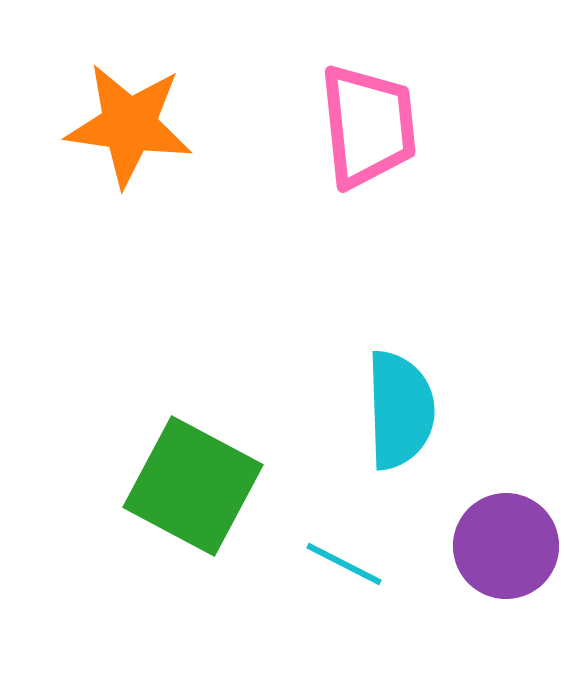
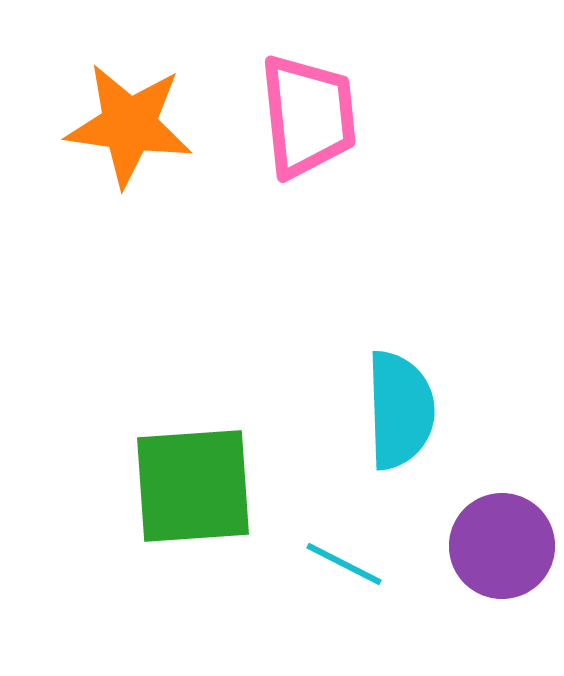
pink trapezoid: moved 60 px left, 10 px up
green square: rotated 32 degrees counterclockwise
purple circle: moved 4 px left
